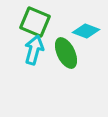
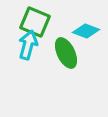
cyan arrow: moved 6 px left, 5 px up
